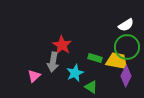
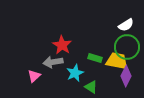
gray arrow: rotated 72 degrees clockwise
